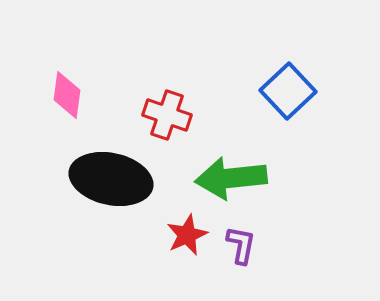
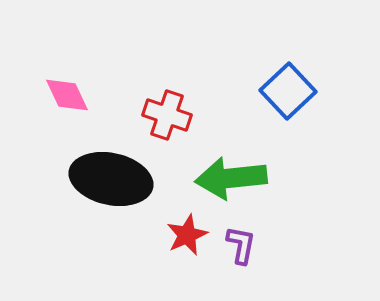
pink diamond: rotated 33 degrees counterclockwise
